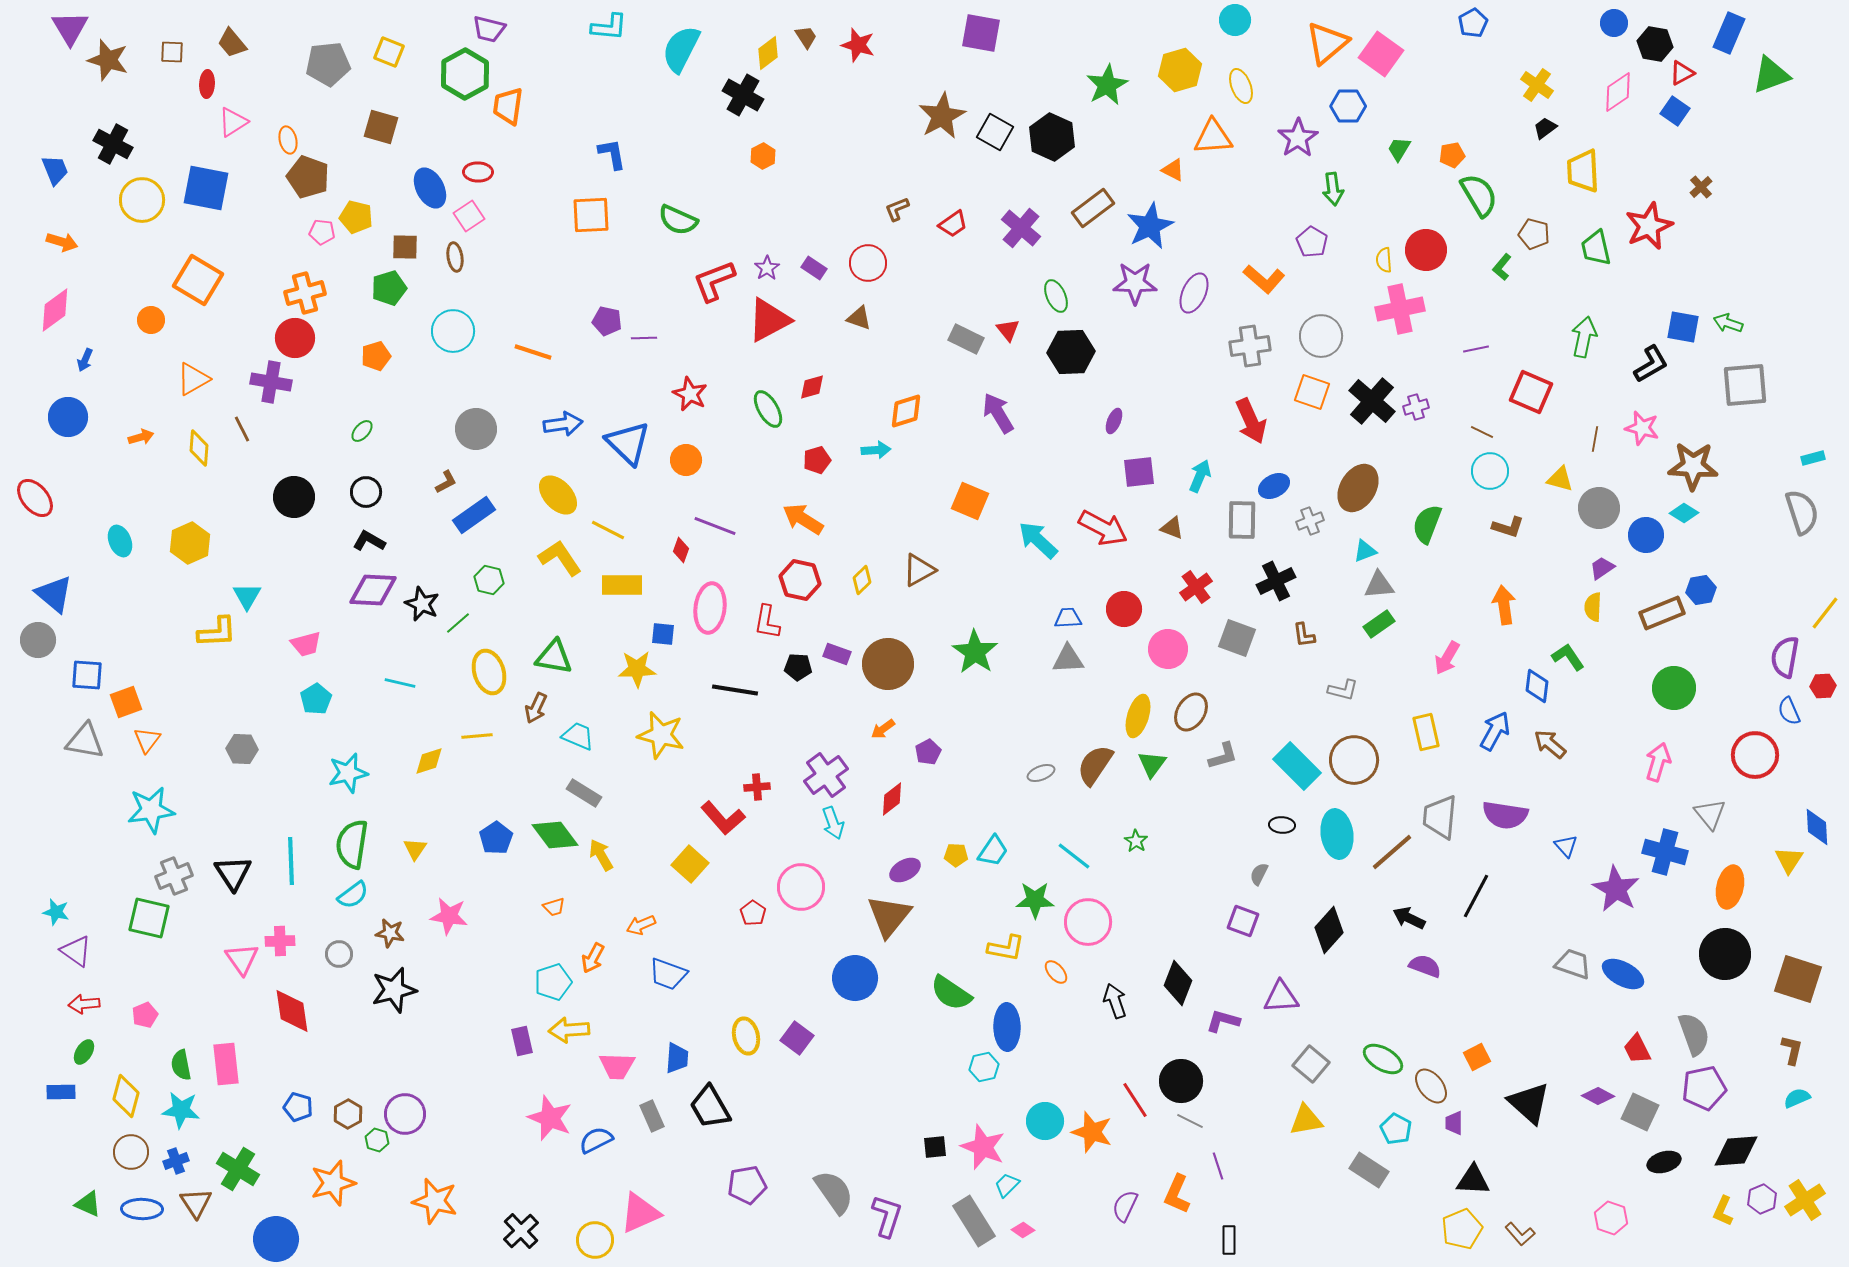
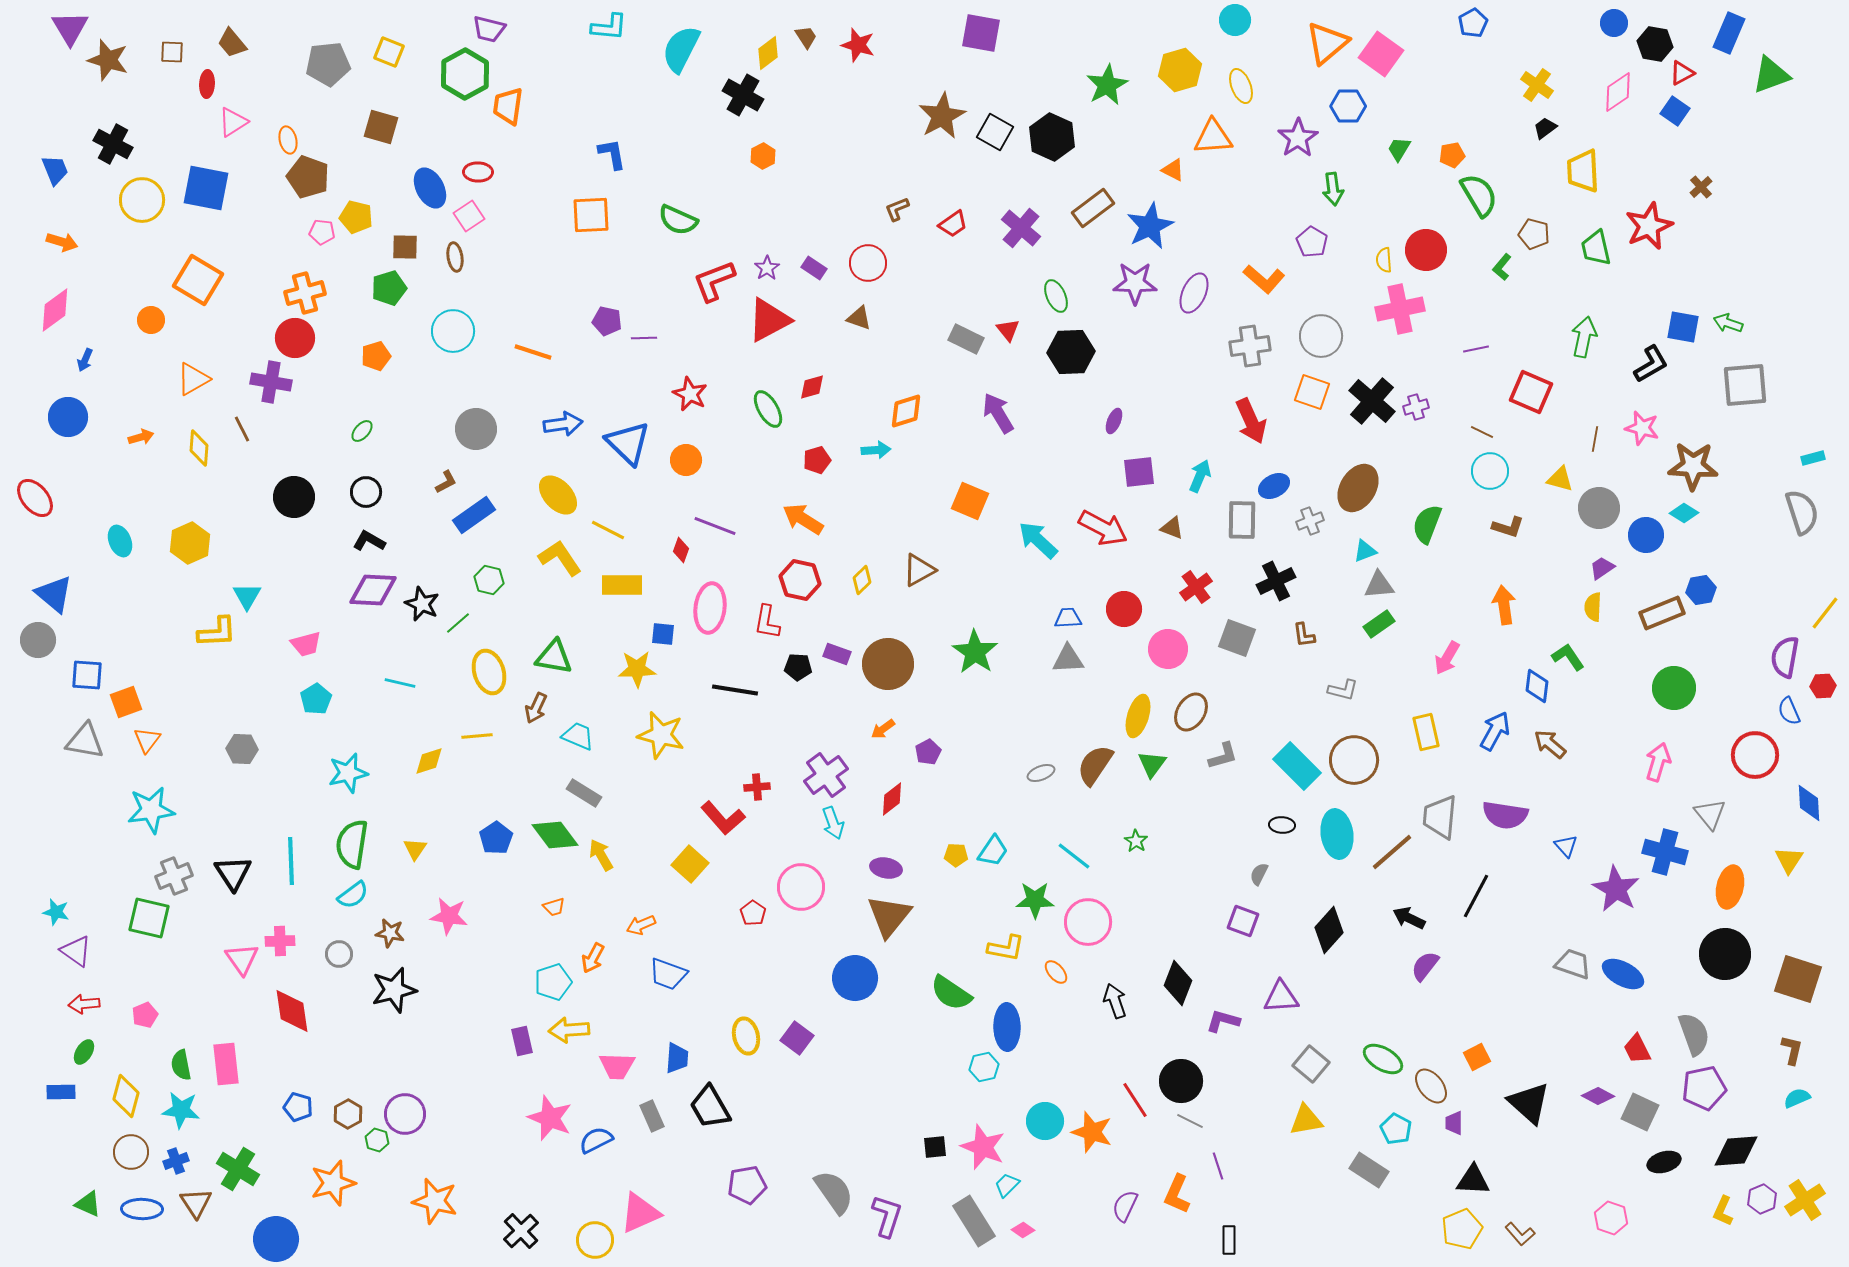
blue diamond at (1817, 827): moved 8 px left, 24 px up
purple ellipse at (905, 870): moved 19 px left, 2 px up; rotated 40 degrees clockwise
purple semicircle at (1425, 966): rotated 72 degrees counterclockwise
